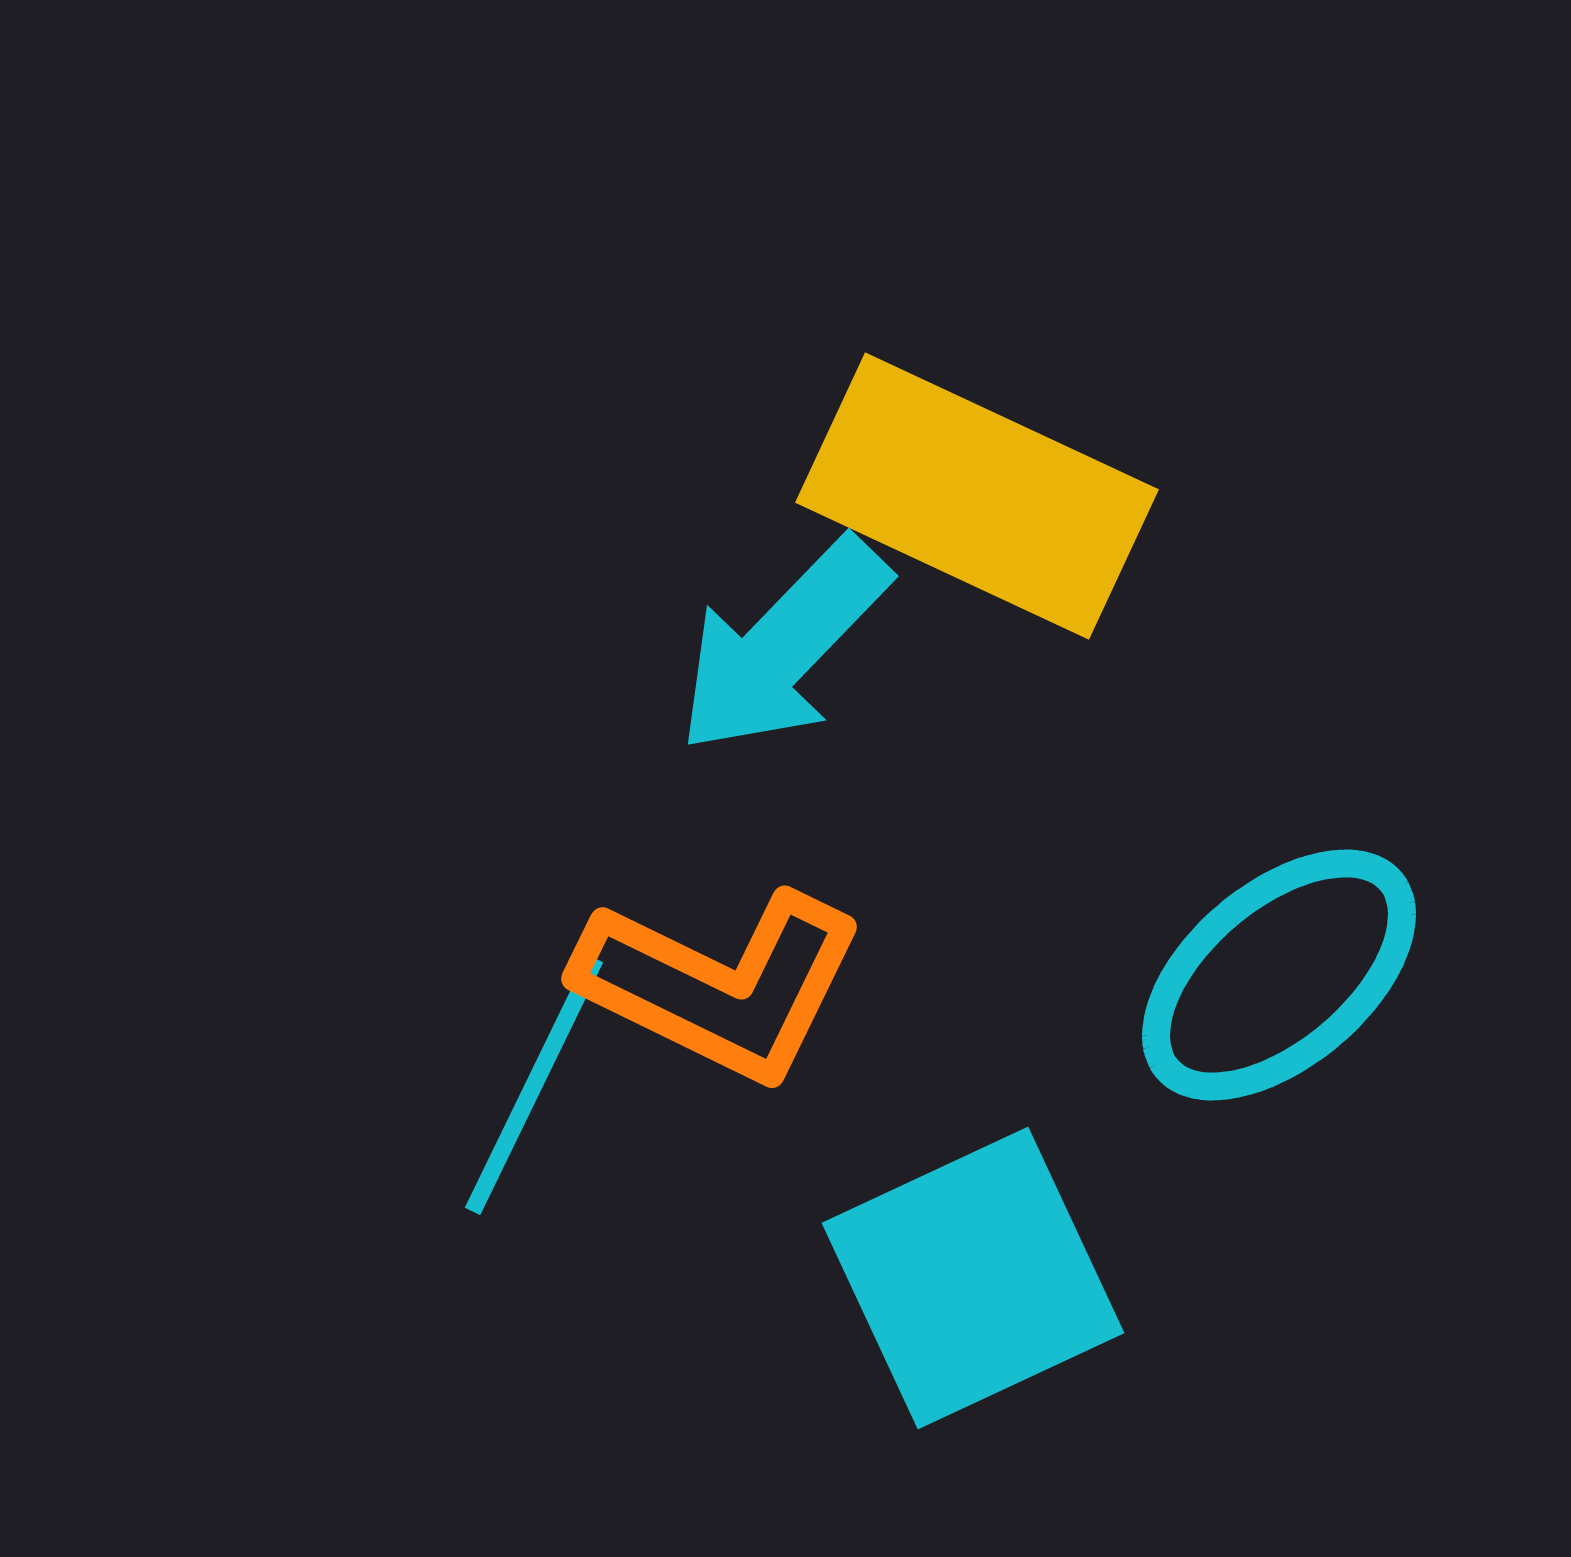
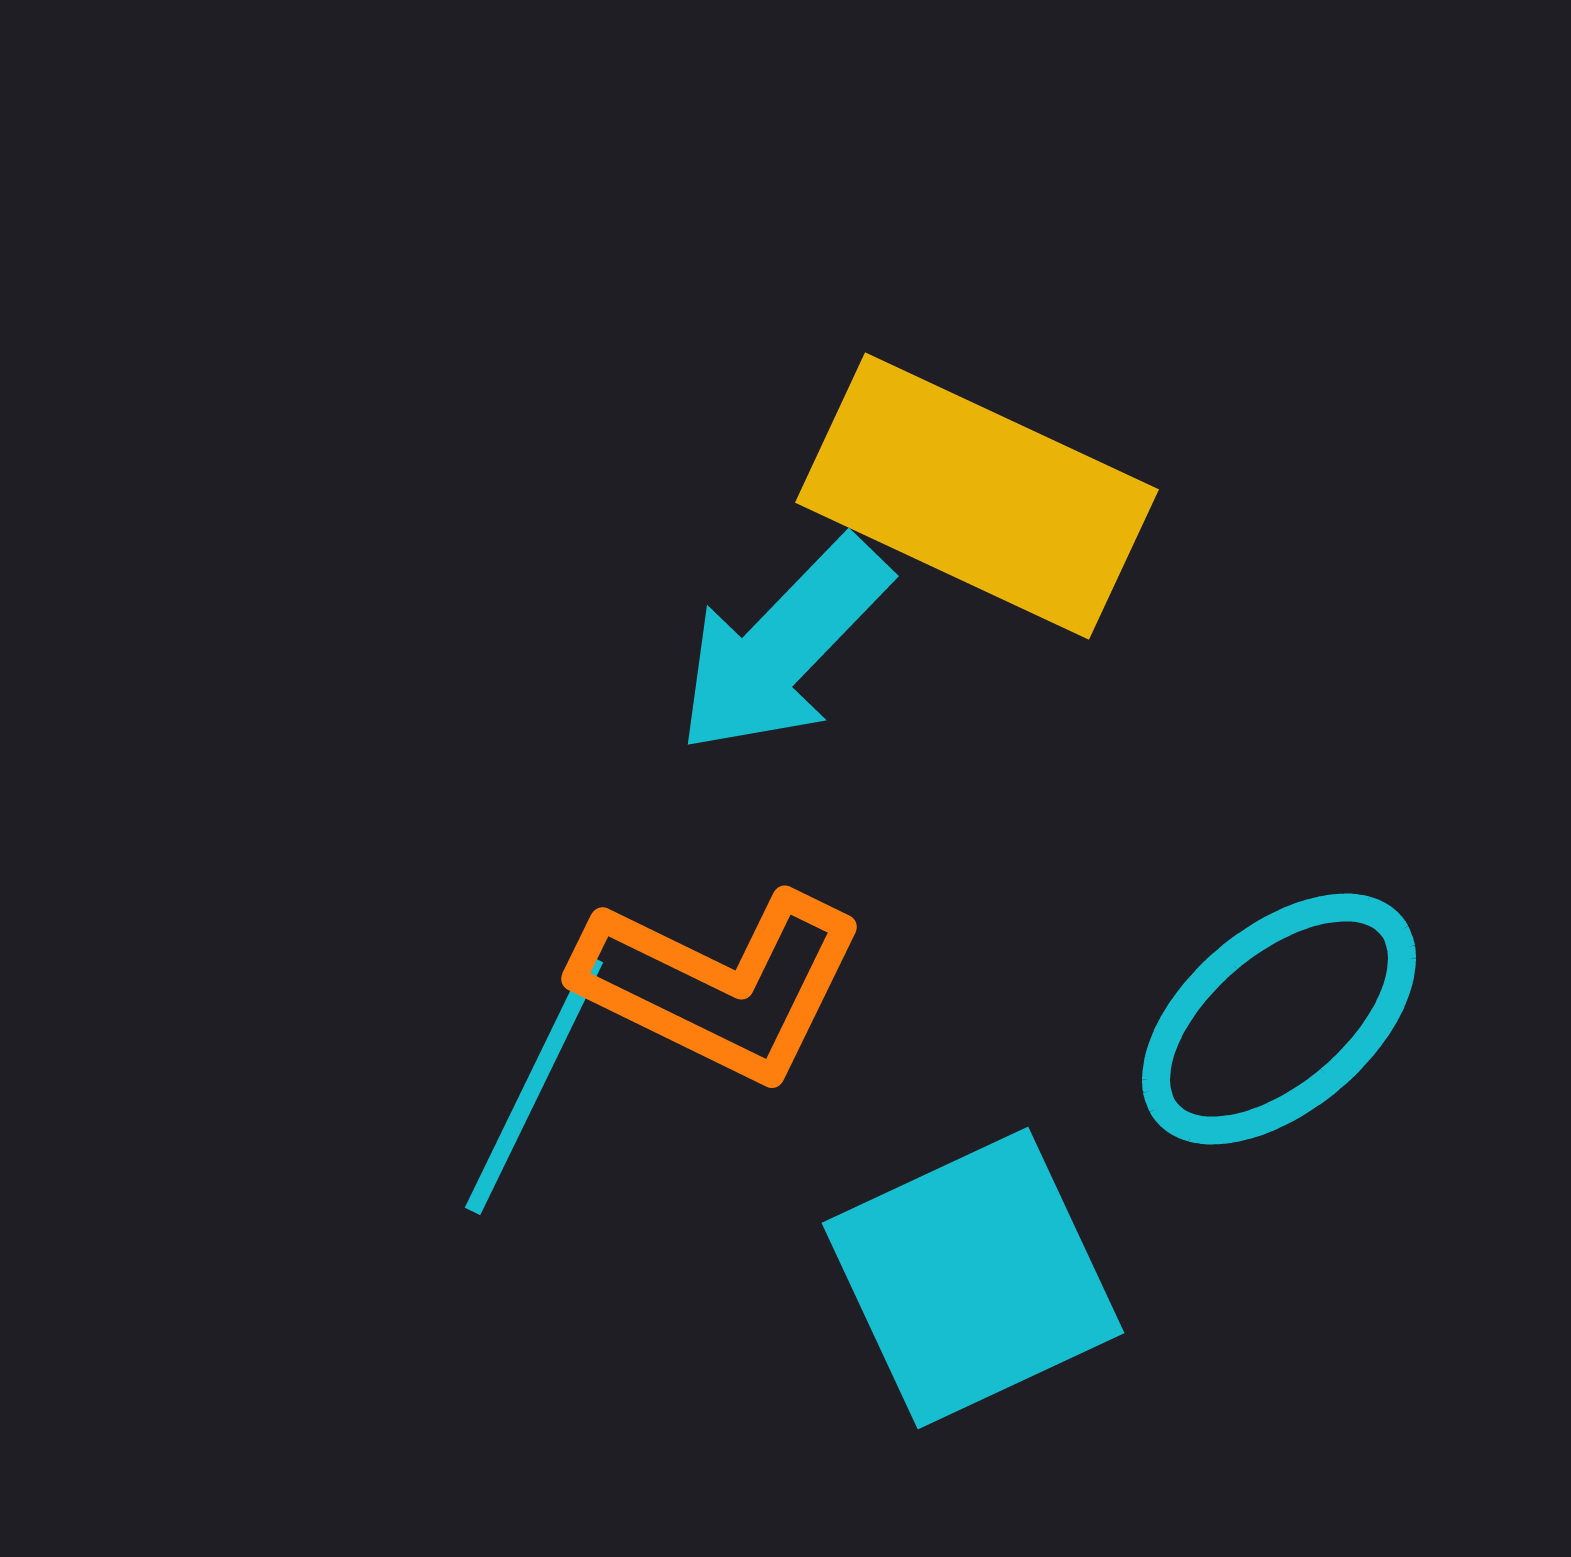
cyan ellipse: moved 44 px down
